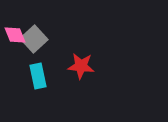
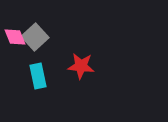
pink diamond: moved 2 px down
gray square: moved 1 px right, 2 px up
